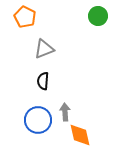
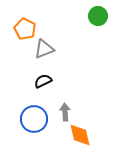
orange pentagon: moved 12 px down
black semicircle: rotated 60 degrees clockwise
blue circle: moved 4 px left, 1 px up
